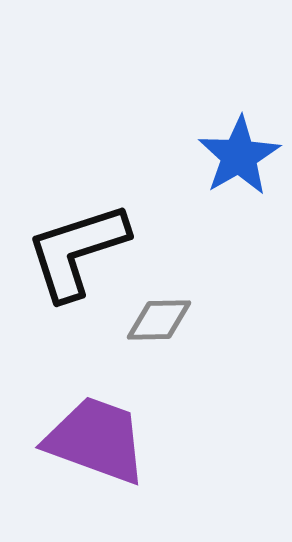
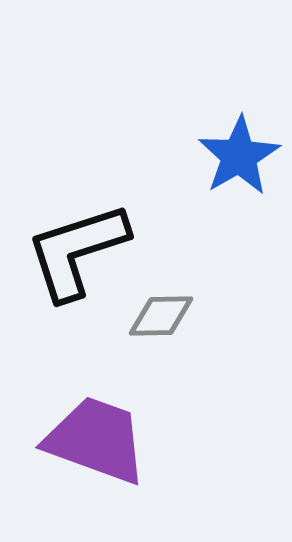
gray diamond: moved 2 px right, 4 px up
